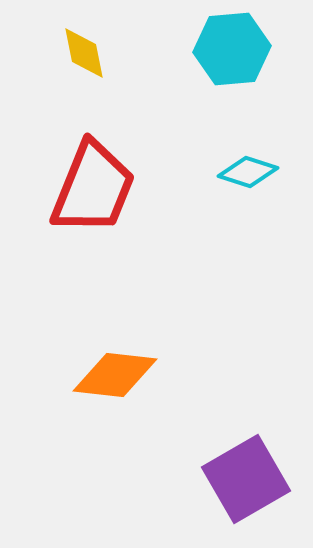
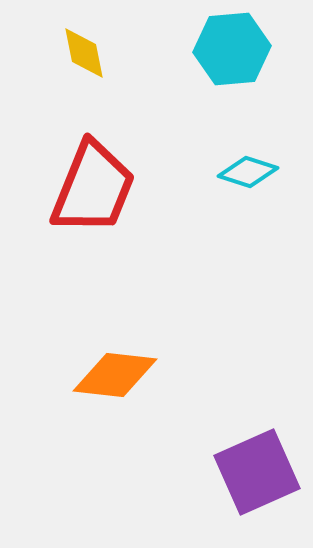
purple square: moved 11 px right, 7 px up; rotated 6 degrees clockwise
